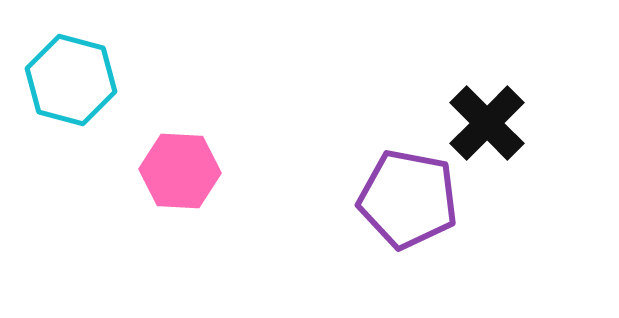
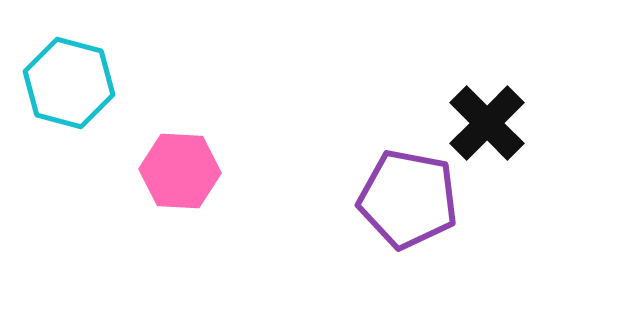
cyan hexagon: moved 2 px left, 3 px down
